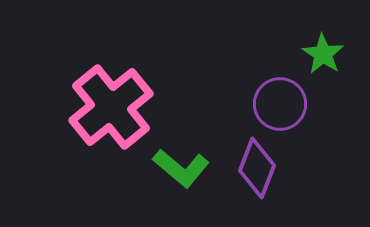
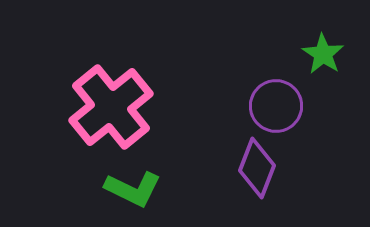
purple circle: moved 4 px left, 2 px down
green L-shape: moved 48 px left, 21 px down; rotated 14 degrees counterclockwise
